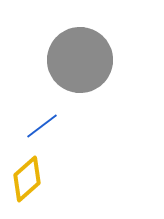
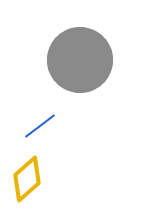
blue line: moved 2 px left
